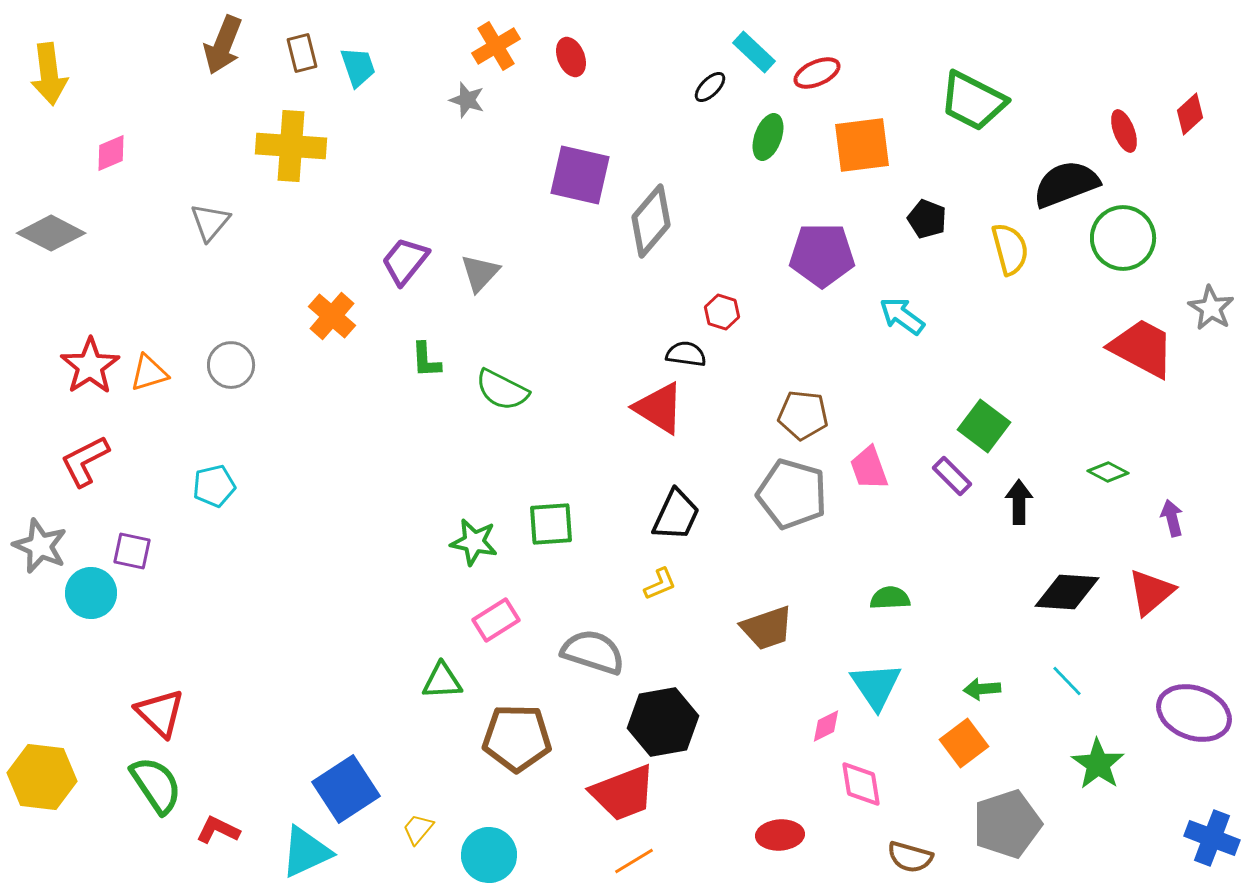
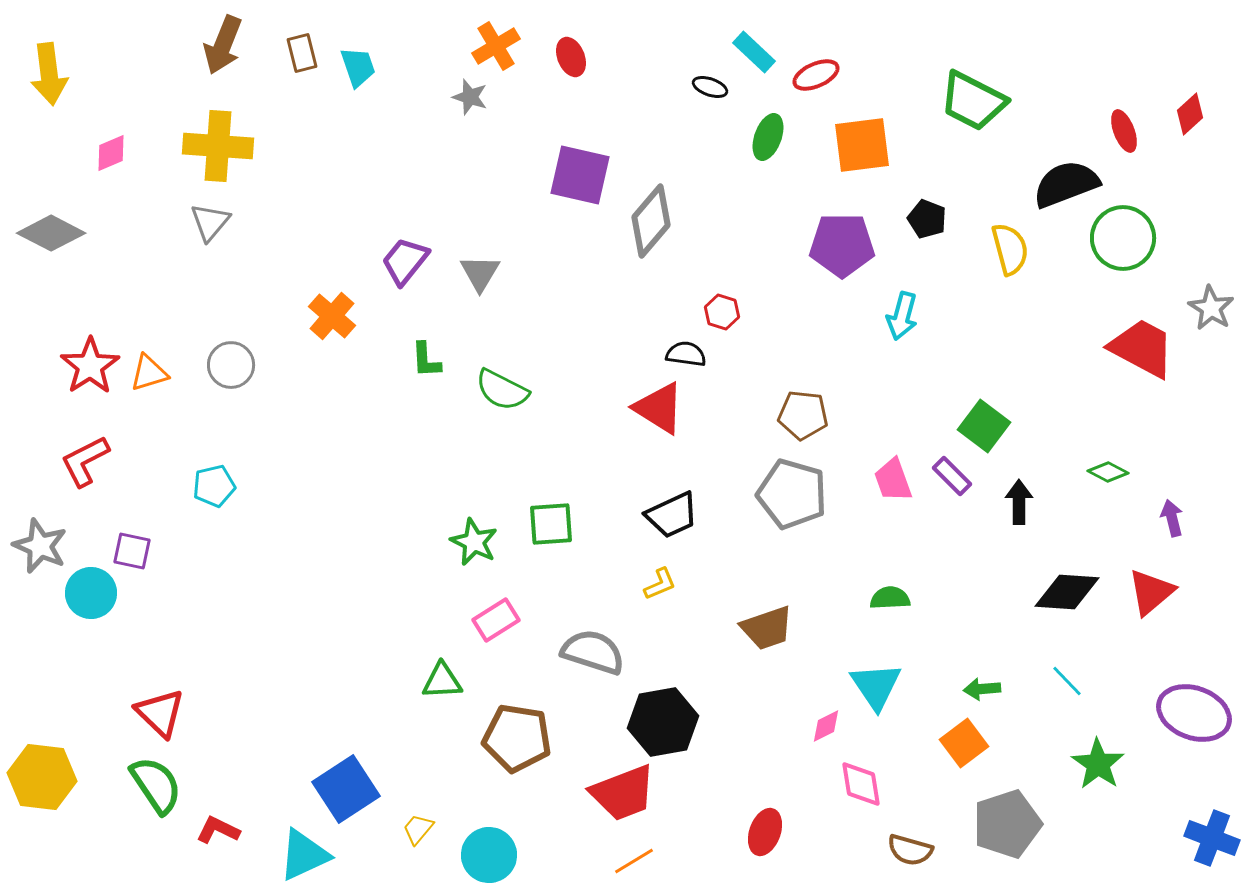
red ellipse at (817, 73): moved 1 px left, 2 px down
black ellipse at (710, 87): rotated 64 degrees clockwise
gray star at (467, 100): moved 3 px right, 3 px up
yellow cross at (291, 146): moved 73 px left
purple pentagon at (822, 255): moved 20 px right, 10 px up
gray triangle at (480, 273): rotated 12 degrees counterclockwise
cyan arrow at (902, 316): rotated 111 degrees counterclockwise
pink trapezoid at (869, 468): moved 24 px right, 12 px down
black trapezoid at (676, 515): moved 4 px left; rotated 40 degrees clockwise
green star at (474, 542): rotated 15 degrees clockwise
brown pentagon at (517, 738): rotated 8 degrees clockwise
red ellipse at (780, 835): moved 15 px left, 3 px up; rotated 66 degrees counterclockwise
cyan triangle at (306, 852): moved 2 px left, 3 px down
brown semicircle at (910, 857): moved 7 px up
